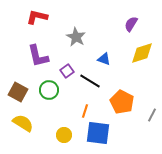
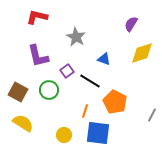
orange pentagon: moved 7 px left
